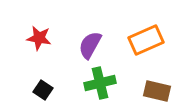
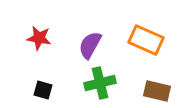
orange rectangle: rotated 48 degrees clockwise
black square: rotated 18 degrees counterclockwise
